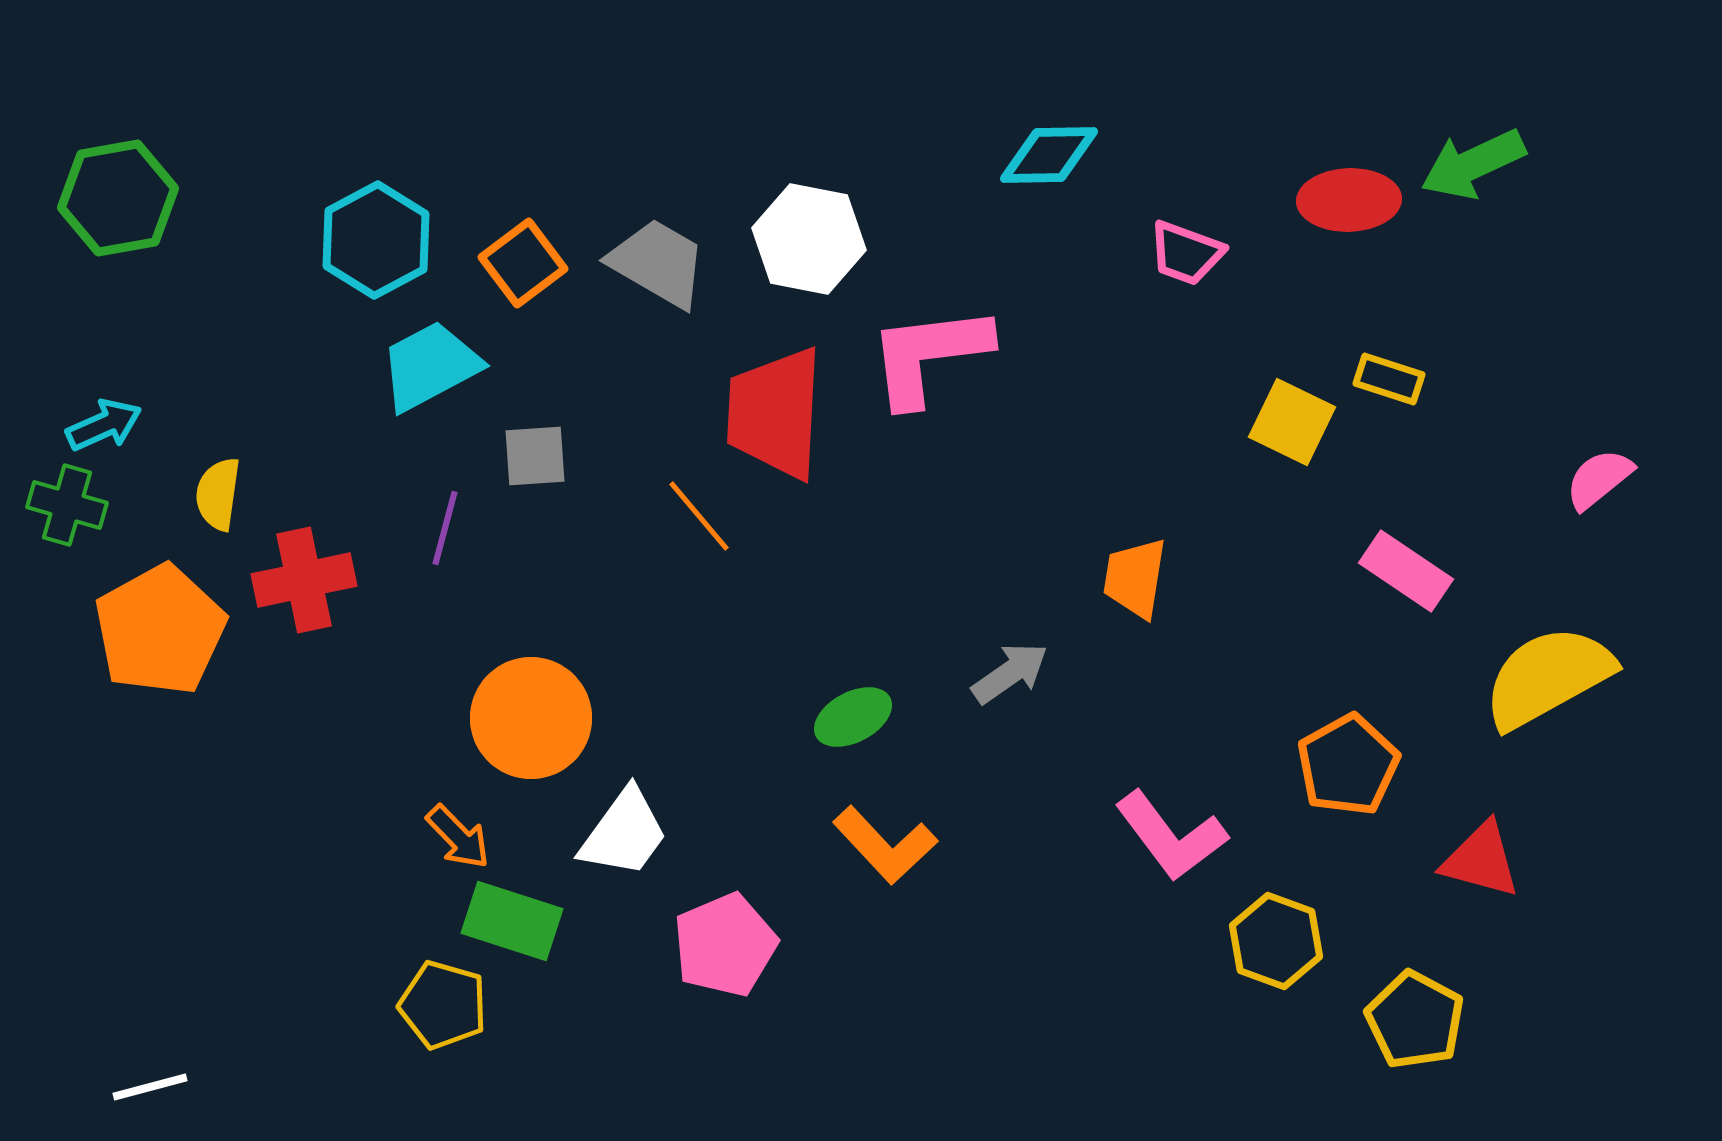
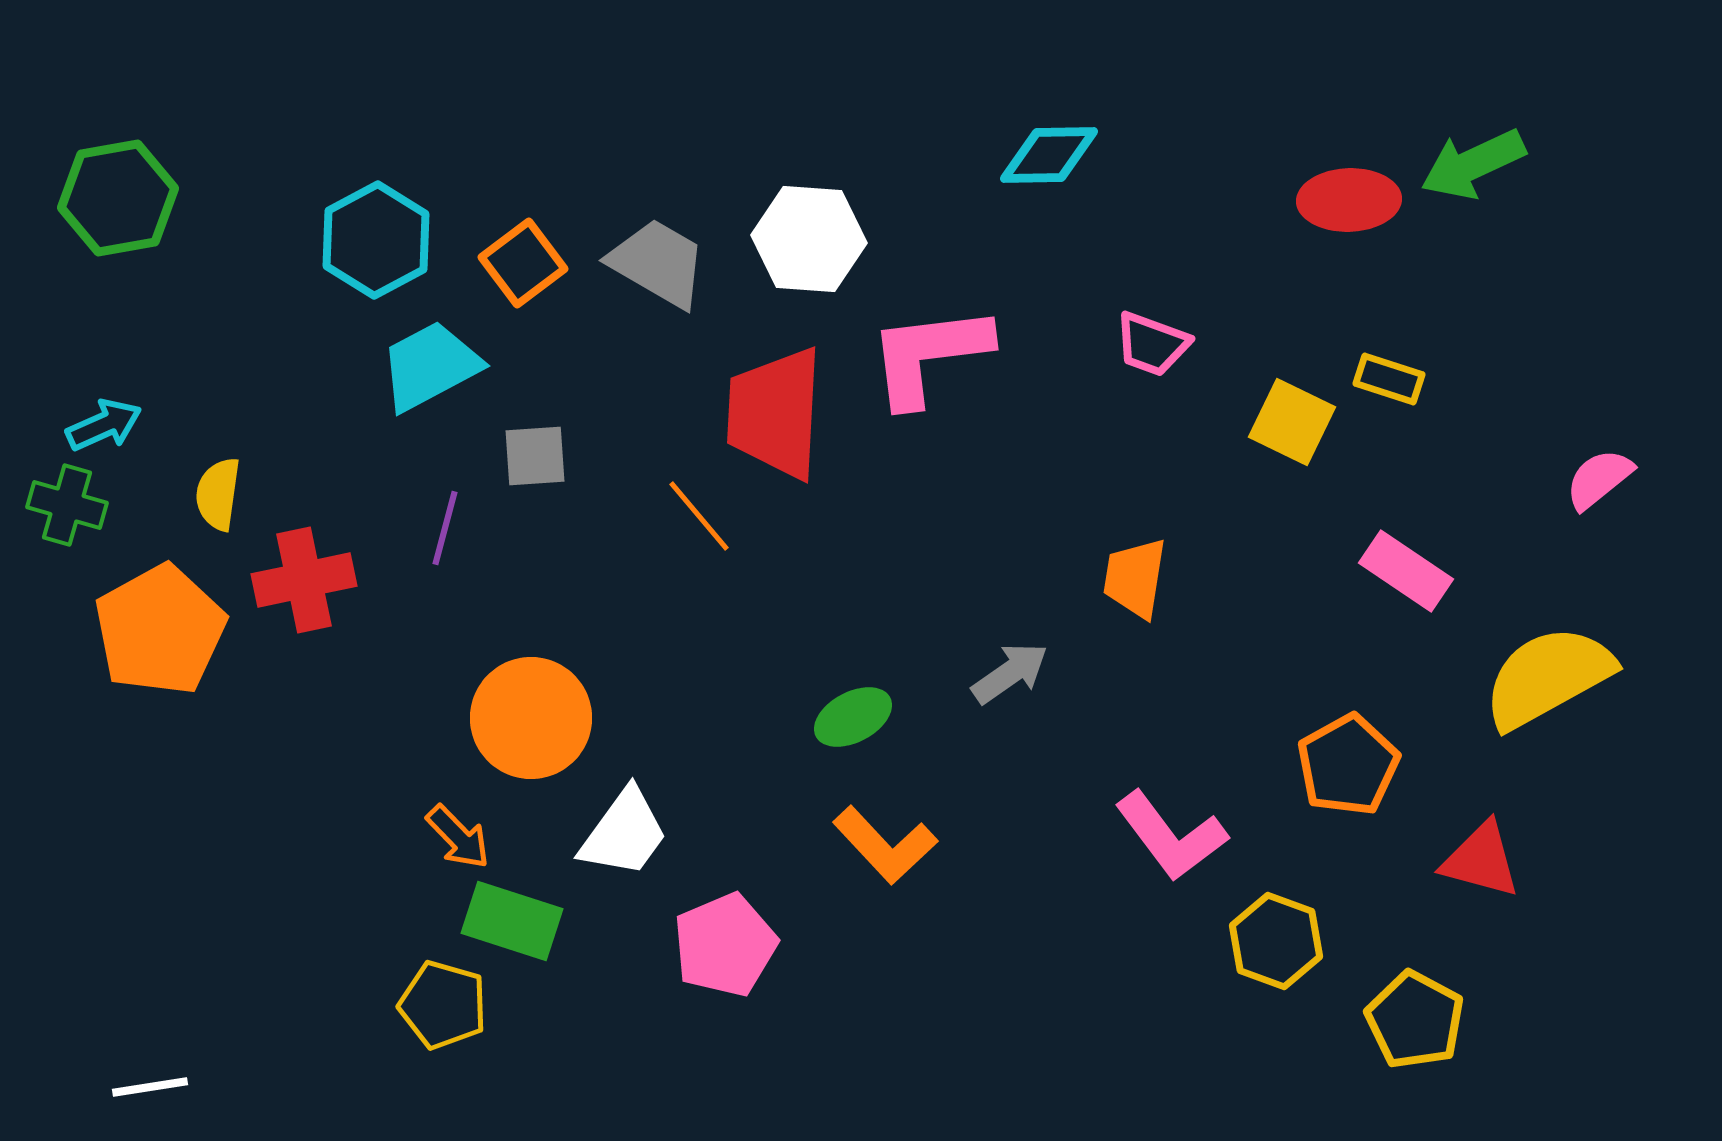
white hexagon at (809, 239): rotated 7 degrees counterclockwise
pink trapezoid at (1186, 253): moved 34 px left, 91 px down
white line at (150, 1087): rotated 6 degrees clockwise
